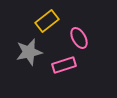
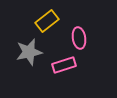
pink ellipse: rotated 20 degrees clockwise
